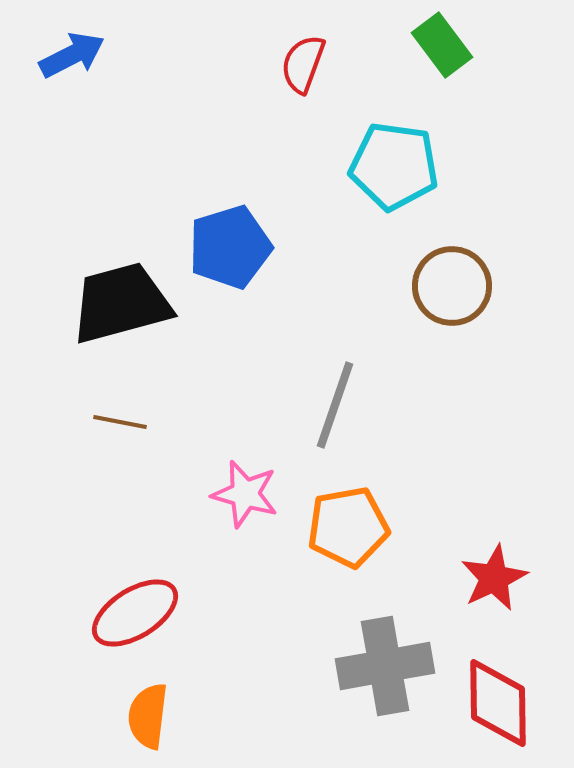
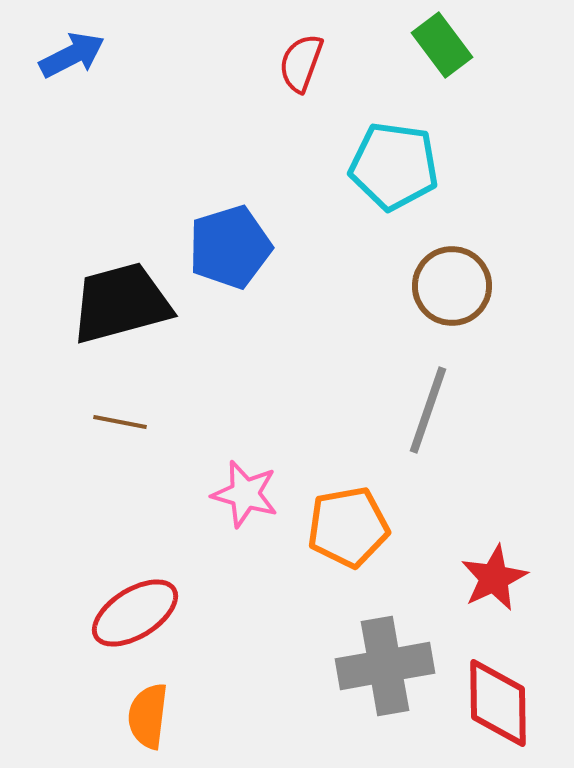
red semicircle: moved 2 px left, 1 px up
gray line: moved 93 px right, 5 px down
